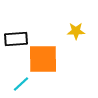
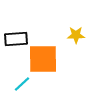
yellow star: moved 4 px down
cyan line: moved 1 px right
